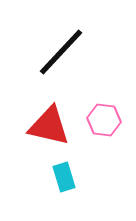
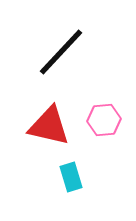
pink hexagon: rotated 12 degrees counterclockwise
cyan rectangle: moved 7 px right
